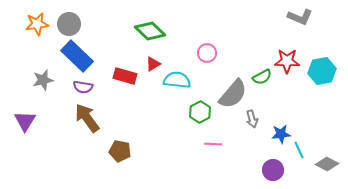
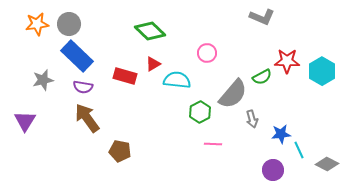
gray L-shape: moved 38 px left
cyan hexagon: rotated 20 degrees counterclockwise
